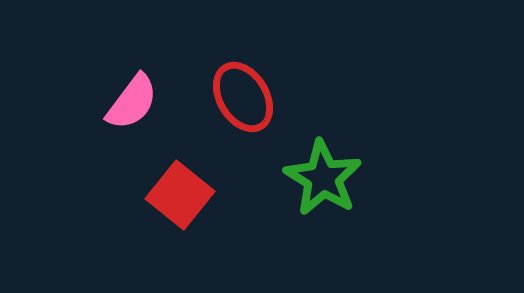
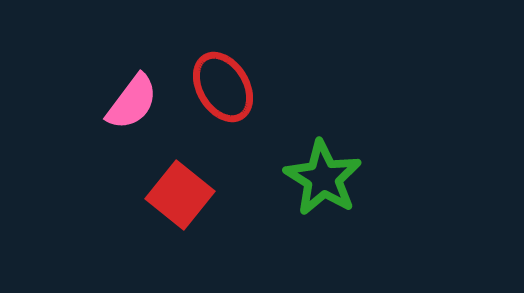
red ellipse: moved 20 px left, 10 px up
